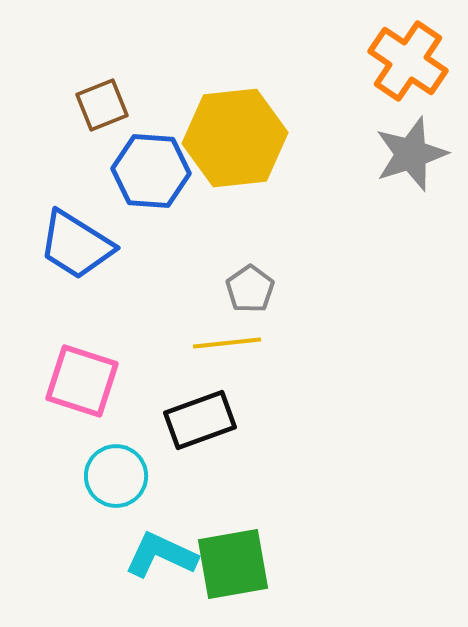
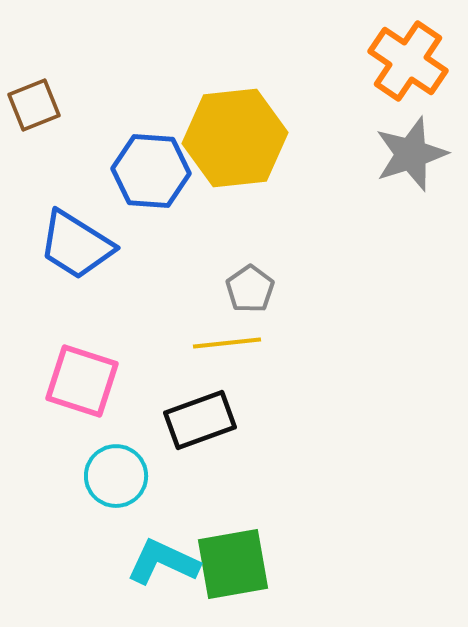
brown square: moved 68 px left
cyan L-shape: moved 2 px right, 7 px down
